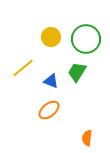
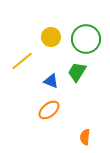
yellow line: moved 1 px left, 7 px up
orange semicircle: moved 2 px left, 1 px up
